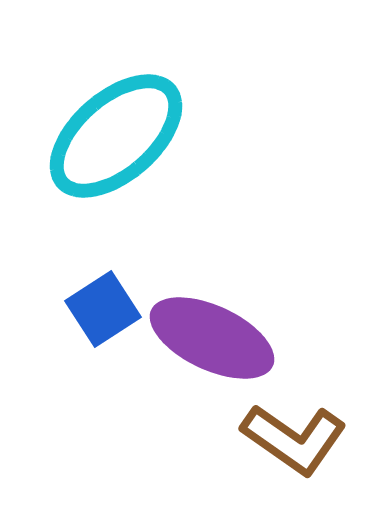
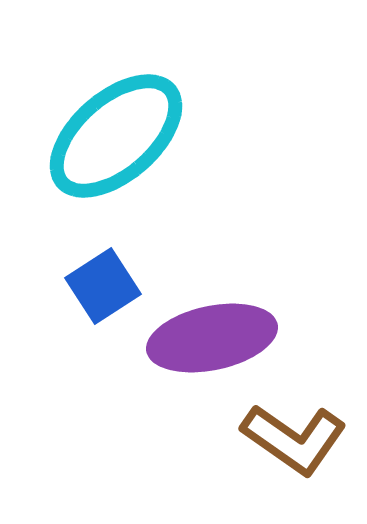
blue square: moved 23 px up
purple ellipse: rotated 37 degrees counterclockwise
